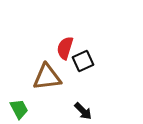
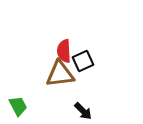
red semicircle: moved 1 px left, 3 px down; rotated 20 degrees counterclockwise
brown triangle: moved 13 px right, 3 px up
green trapezoid: moved 1 px left, 3 px up
